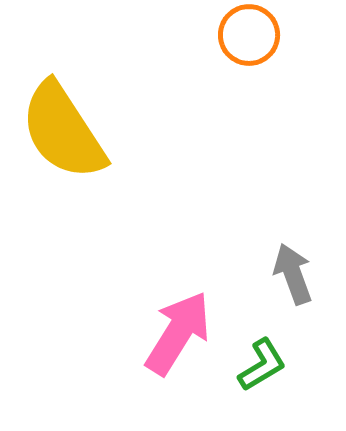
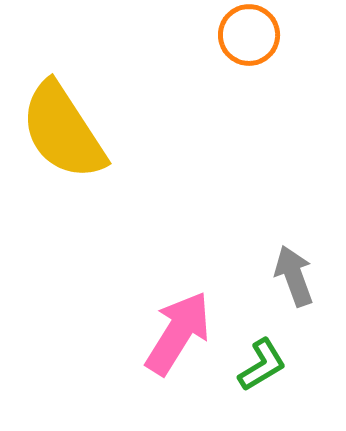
gray arrow: moved 1 px right, 2 px down
